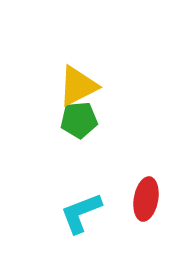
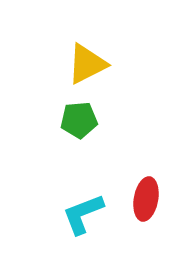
yellow triangle: moved 9 px right, 22 px up
cyan L-shape: moved 2 px right, 1 px down
